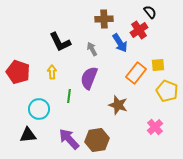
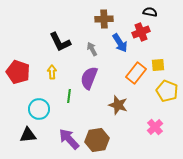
black semicircle: rotated 40 degrees counterclockwise
red cross: moved 2 px right, 2 px down; rotated 12 degrees clockwise
